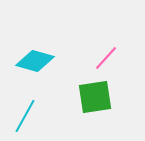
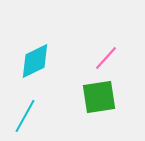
cyan diamond: rotated 42 degrees counterclockwise
green square: moved 4 px right
